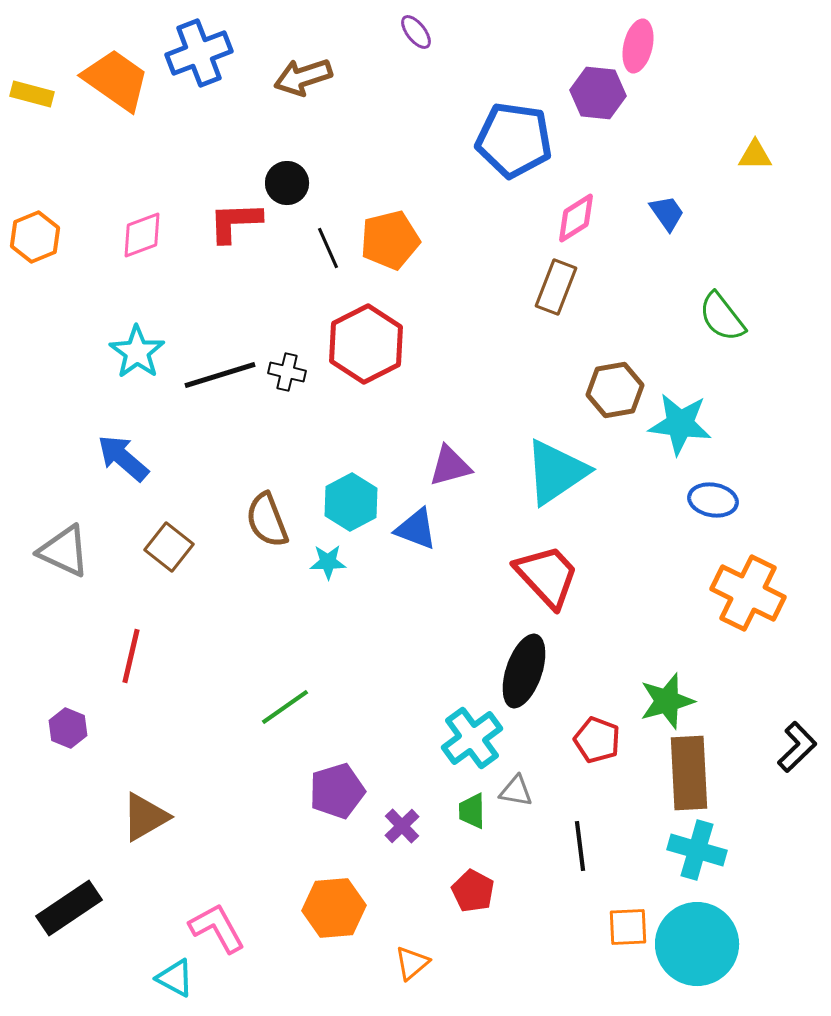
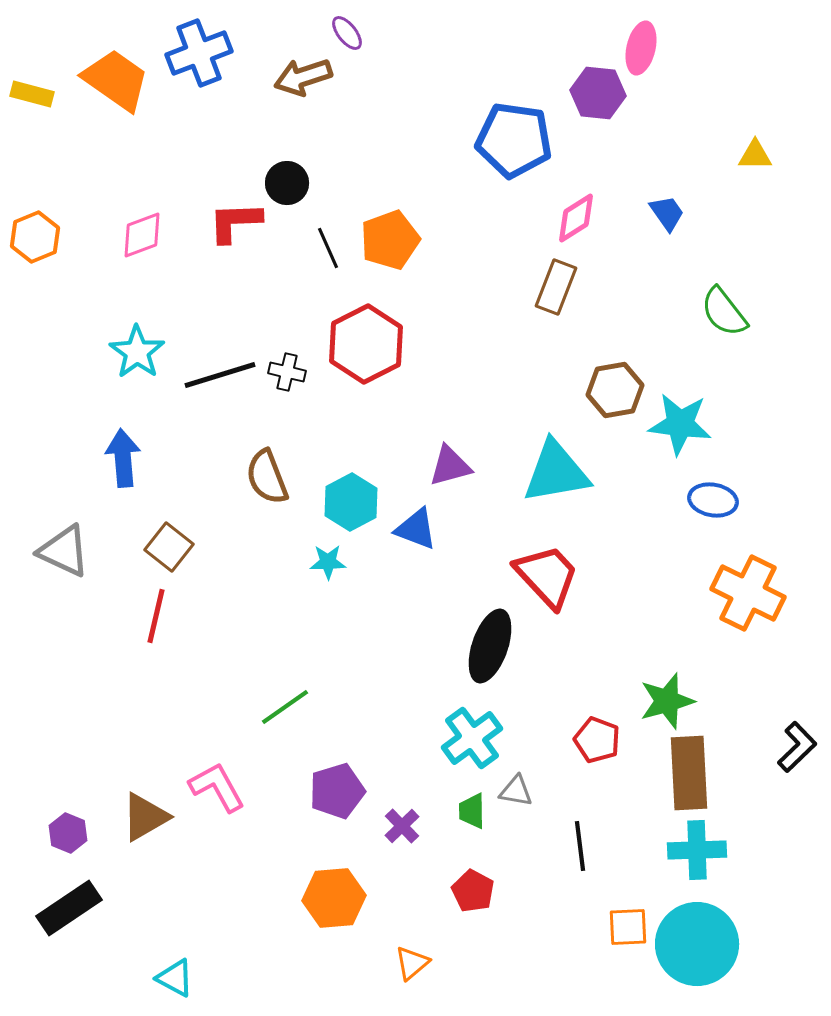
purple ellipse at (416, 32): moved 69 px left, 1 px down
pink ellipse at (638, 46): moved 3 px right, 2 px down
orange pentagon at (390, 240): rotated 6 degrees counterclockwise
green semicircle at (722, 317): moved 2 px right, 5 px up
blue arrow at (123, 458): rotated 44 degrees clockwise
cyan triangle at (556, 472): rotated 24 degrees clockwise
brown semicircle at (267, 520): moved 43 px up
red line at (131, 656): moved 25 px right, 40 px up
black ellipse at (524, 671): moved 34 px left, 25 px up
purple hexagon at (68, 728): moved 105 px down
cyan cross at (697, 850): rotated 18 degrees counterclockwise
orange hexagon at (334, 908): moved 10 px up
pink L-shape at (217, 928): moved 141 px up
